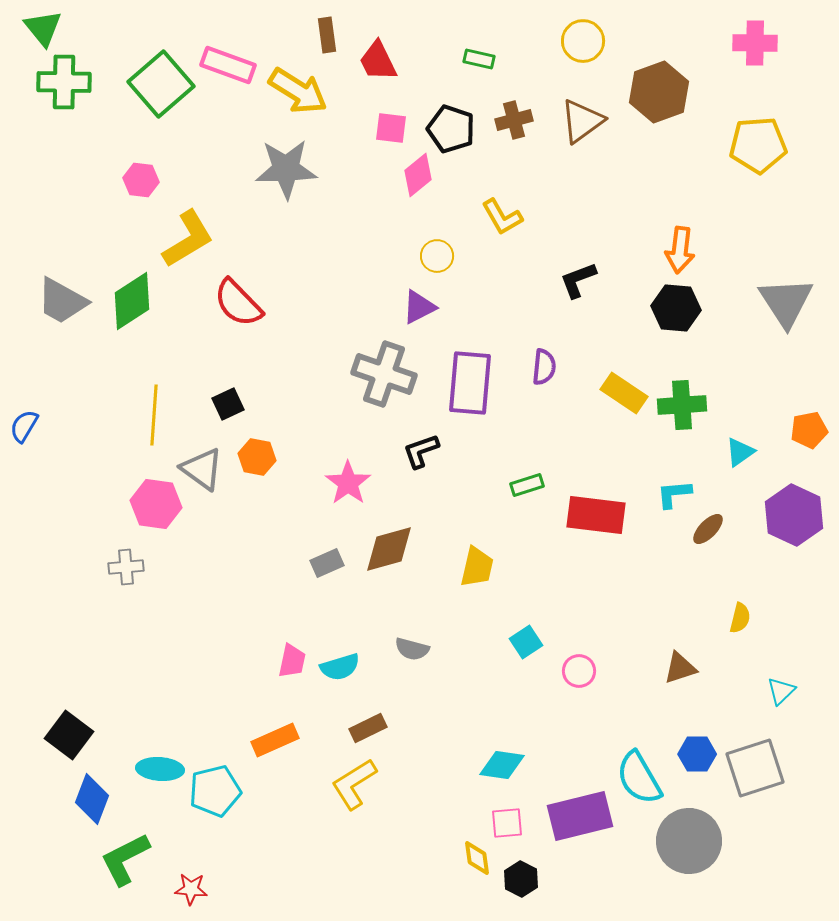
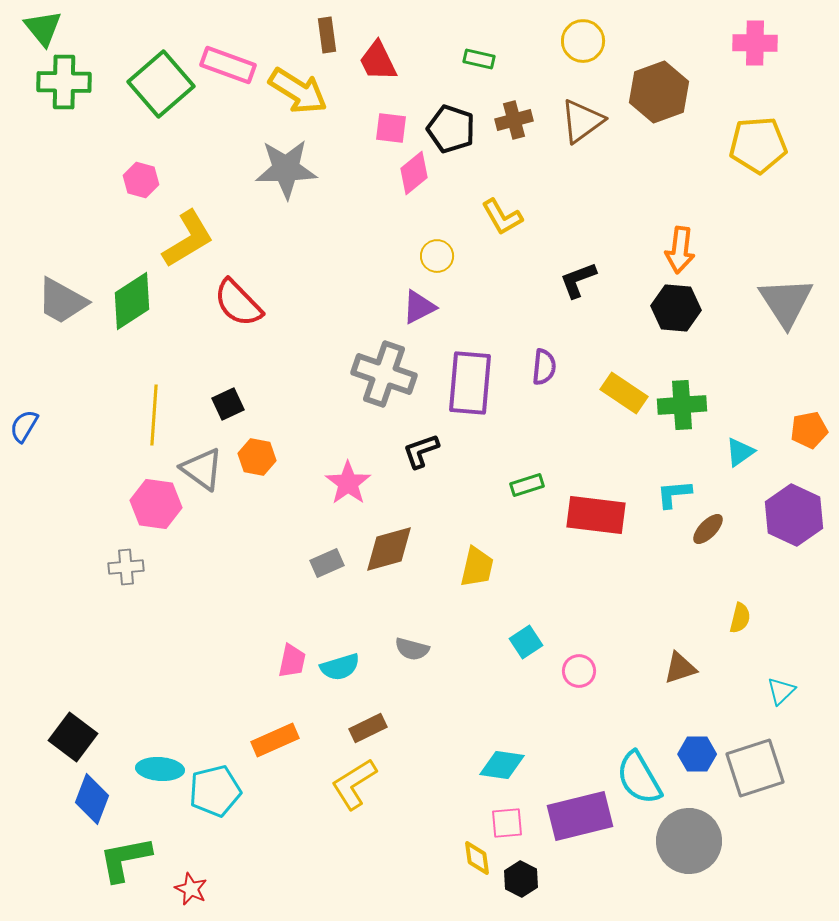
pink diamond at (418, 175): moved 4 px left, 2 px up
pink hexagon at (141, 180): rotated 8 degrees clockwise
black square at (69, 735): moved 4 px right, 2 px down
green L-shape at (125, 859): rotated 16 degrees clockwise
red star at (191, 889): rotated 20 degrees clockwise
